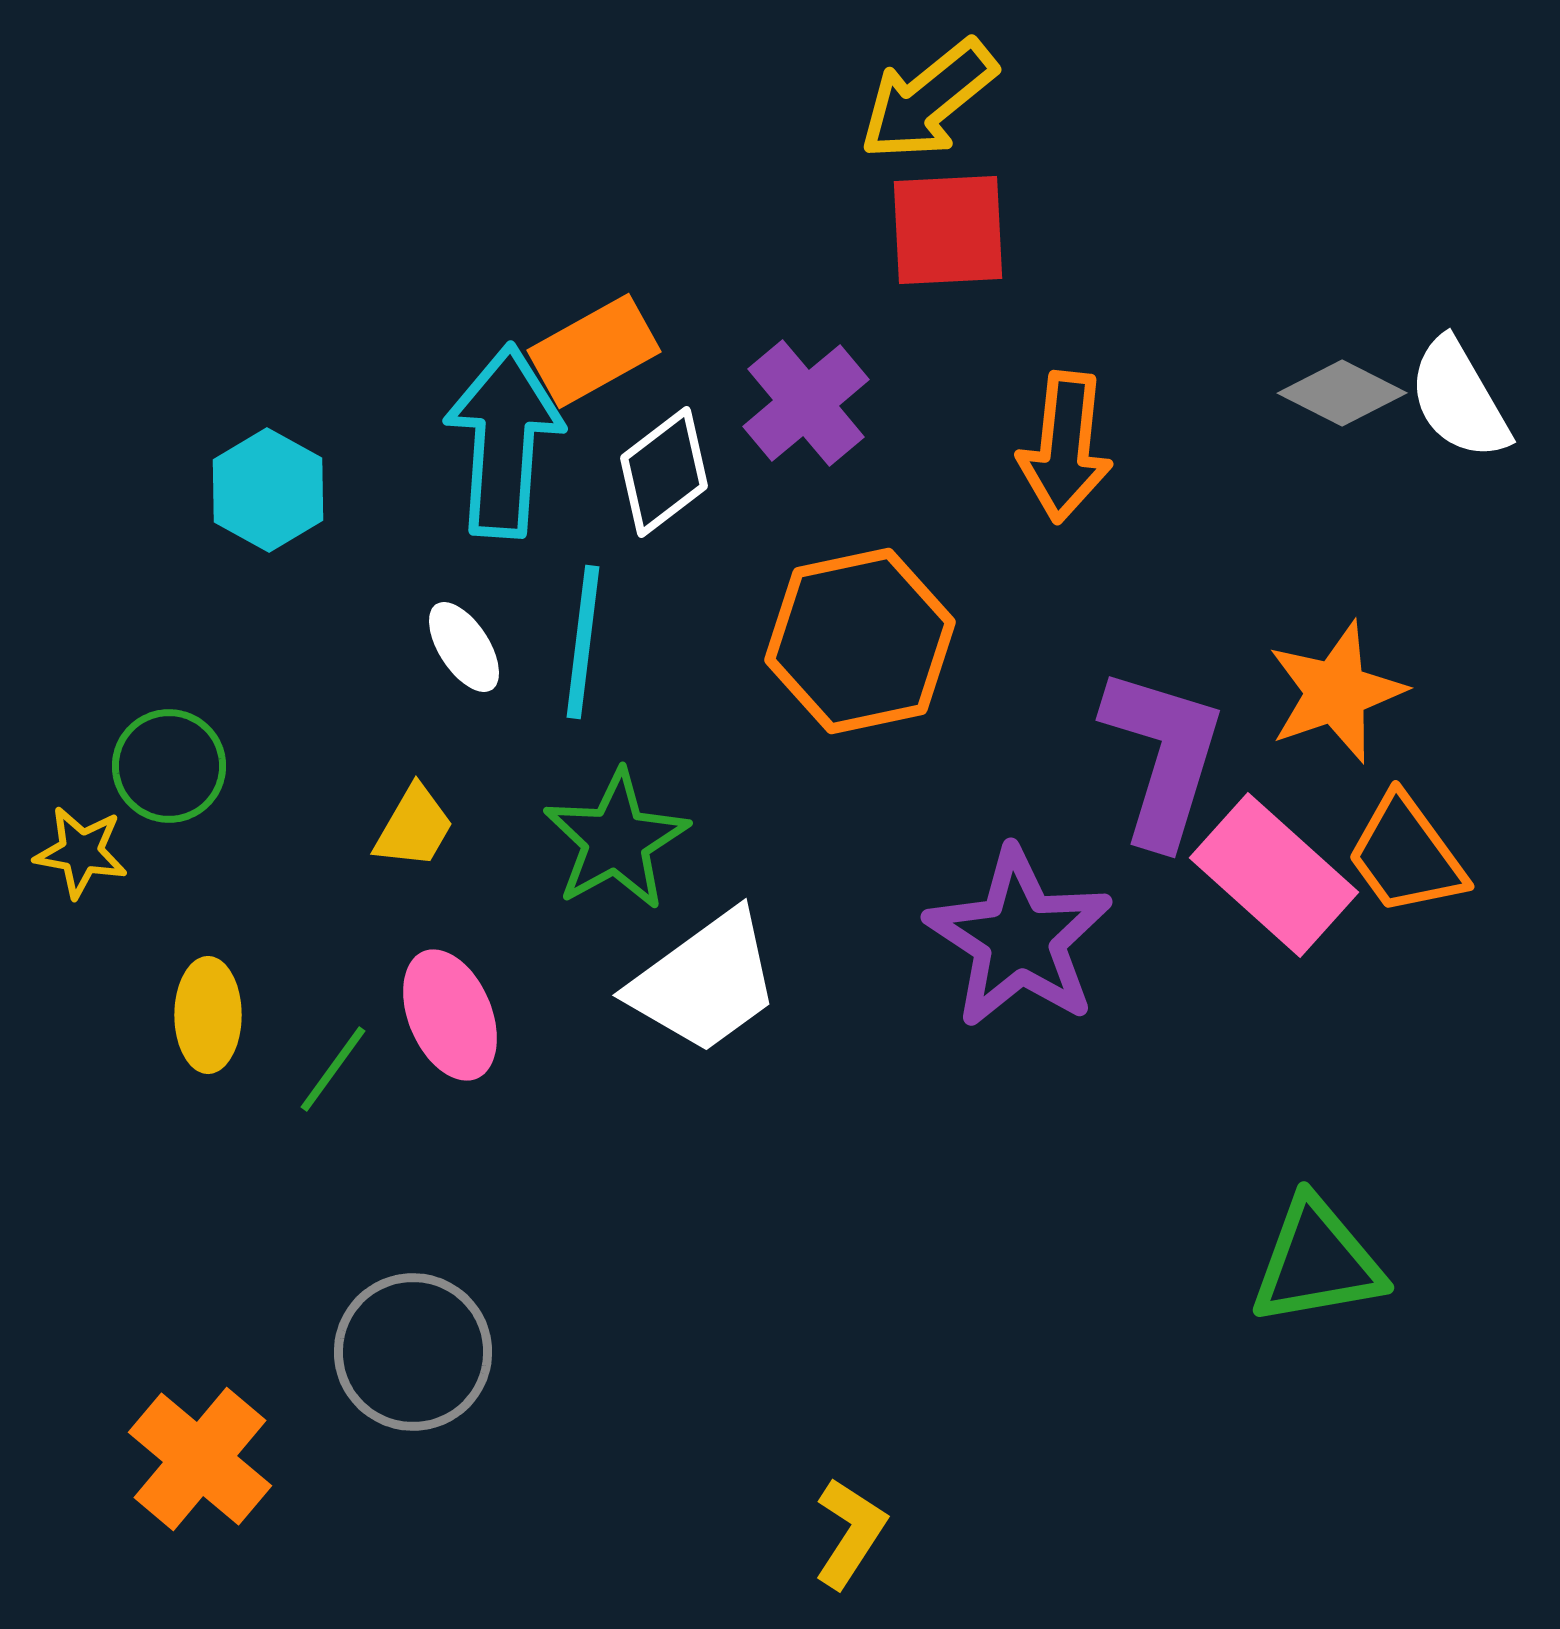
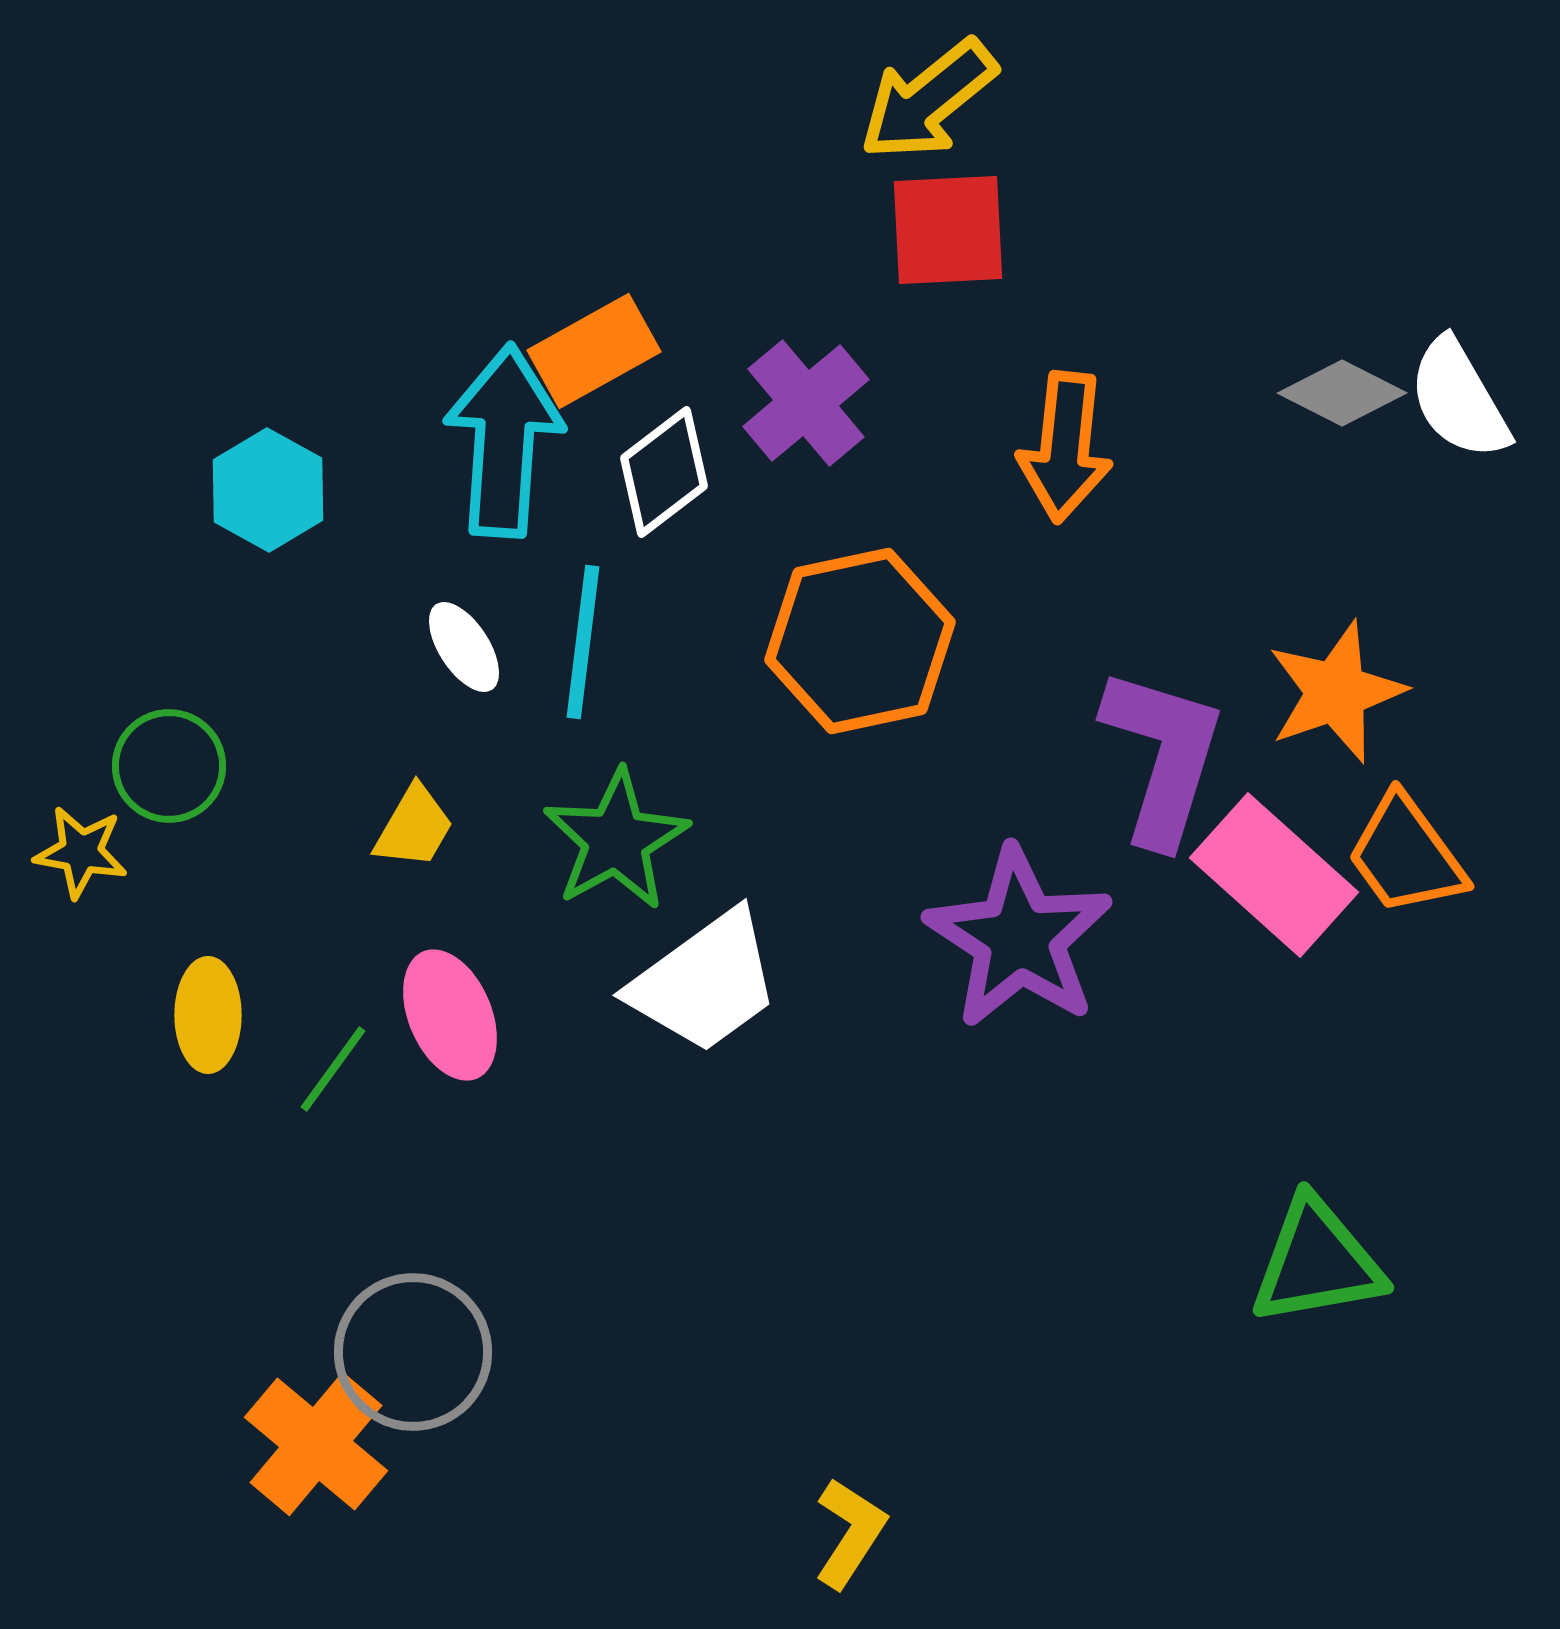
orange cross: moved 116 px right, 15 px up
